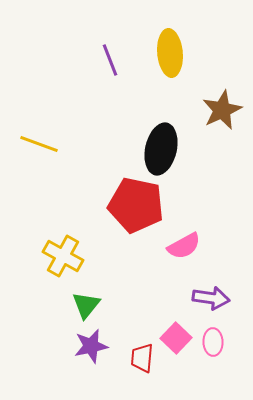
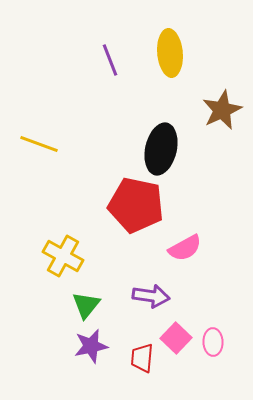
pink semicircle: moved 1 px right, 2 px down
purple arrow: moved 60 px left, 2 px up
